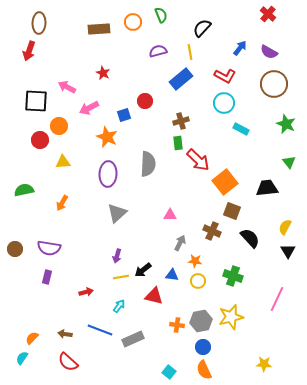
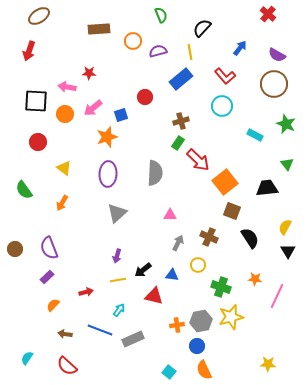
orange circle at (133, 22): moved 19 px down
brown ellipse at (39, 23): moved 7 px up; rotated 55 degrees clockwise
purple semicircle at (269, 52): moved 8 px right, 3 px down
red star at (103, 73): moved 14 px left; rotated 24 degrees counterclockwise
red L-shape at (225, 76): rotated 20 degrees clockwise
pink arrow at (67, 87): rotated 18 degrees counterclockwise
red circle at (145, 101): moved 4 px up
cyan circle at (224, 103): moved 2 px left, 3 px down
pink arrow at (89, 108): moved 4 px right; rotated 12 degrees counterclockwise
blue square at (124, 115): moved 3 px left
orange circle at (59, 126): moved 6 px right, 12 px up
cyan rectangle at (241, 129): moved 14 px right, 6 px down
orange star at (107, 137): rotated 30 degrees clockwise
red circle at (40, 140): moved 2 px left, 2 px down
green rectangle at (178, 143): rotated 40 degrees clockwise
yellow triangle at (63, 162): moved 1 px right, 6 px down; rotated 42 degrees clockwise
green triangle at (289, 162): moved 2 px left, 2 px down
gray semicircle at (148, 164): moved 7 px right, 9 px down
green semicircle at (24, 190): rotated 114 degrees counterclockwise
brown cross at (212, 231): moved 3 px left, 6 px down
black semicircle at (250, 238): rotated 10 degrees clockwise
gray arrow at (180, 243): moved 2 px left
purple semicircle at (49, 248): rotated 60 degrees clockwise
orange star at (195, 261): moved 60 px right, 18 px down
green cross at (233, 276): moved 12 px left, 11 px down
purple rectangle at (47, 277): rotated 32 degrees clockwise
yellow line at (121, 277): moved 3 px left, 3 px down
yellow circle at (198, 281): moved 16 px up
pink line at (277, 299): moved 3 px up
cyan arrow at (119, 306): moved 4 px down
orange cross at (177, 325): rotated 16 degrees counterclockwise
orange semicircle at (32, 338): moved 21 px right, 33 px up
blue circle at (203, 347): moved 6 px left, 1 px up
cyan semicircle at (22, 358): moved 5 px right
red semicircle at (68, 362): moved 1 px left, 4 px down
yellow star at (264, 364): moved 4 px right
